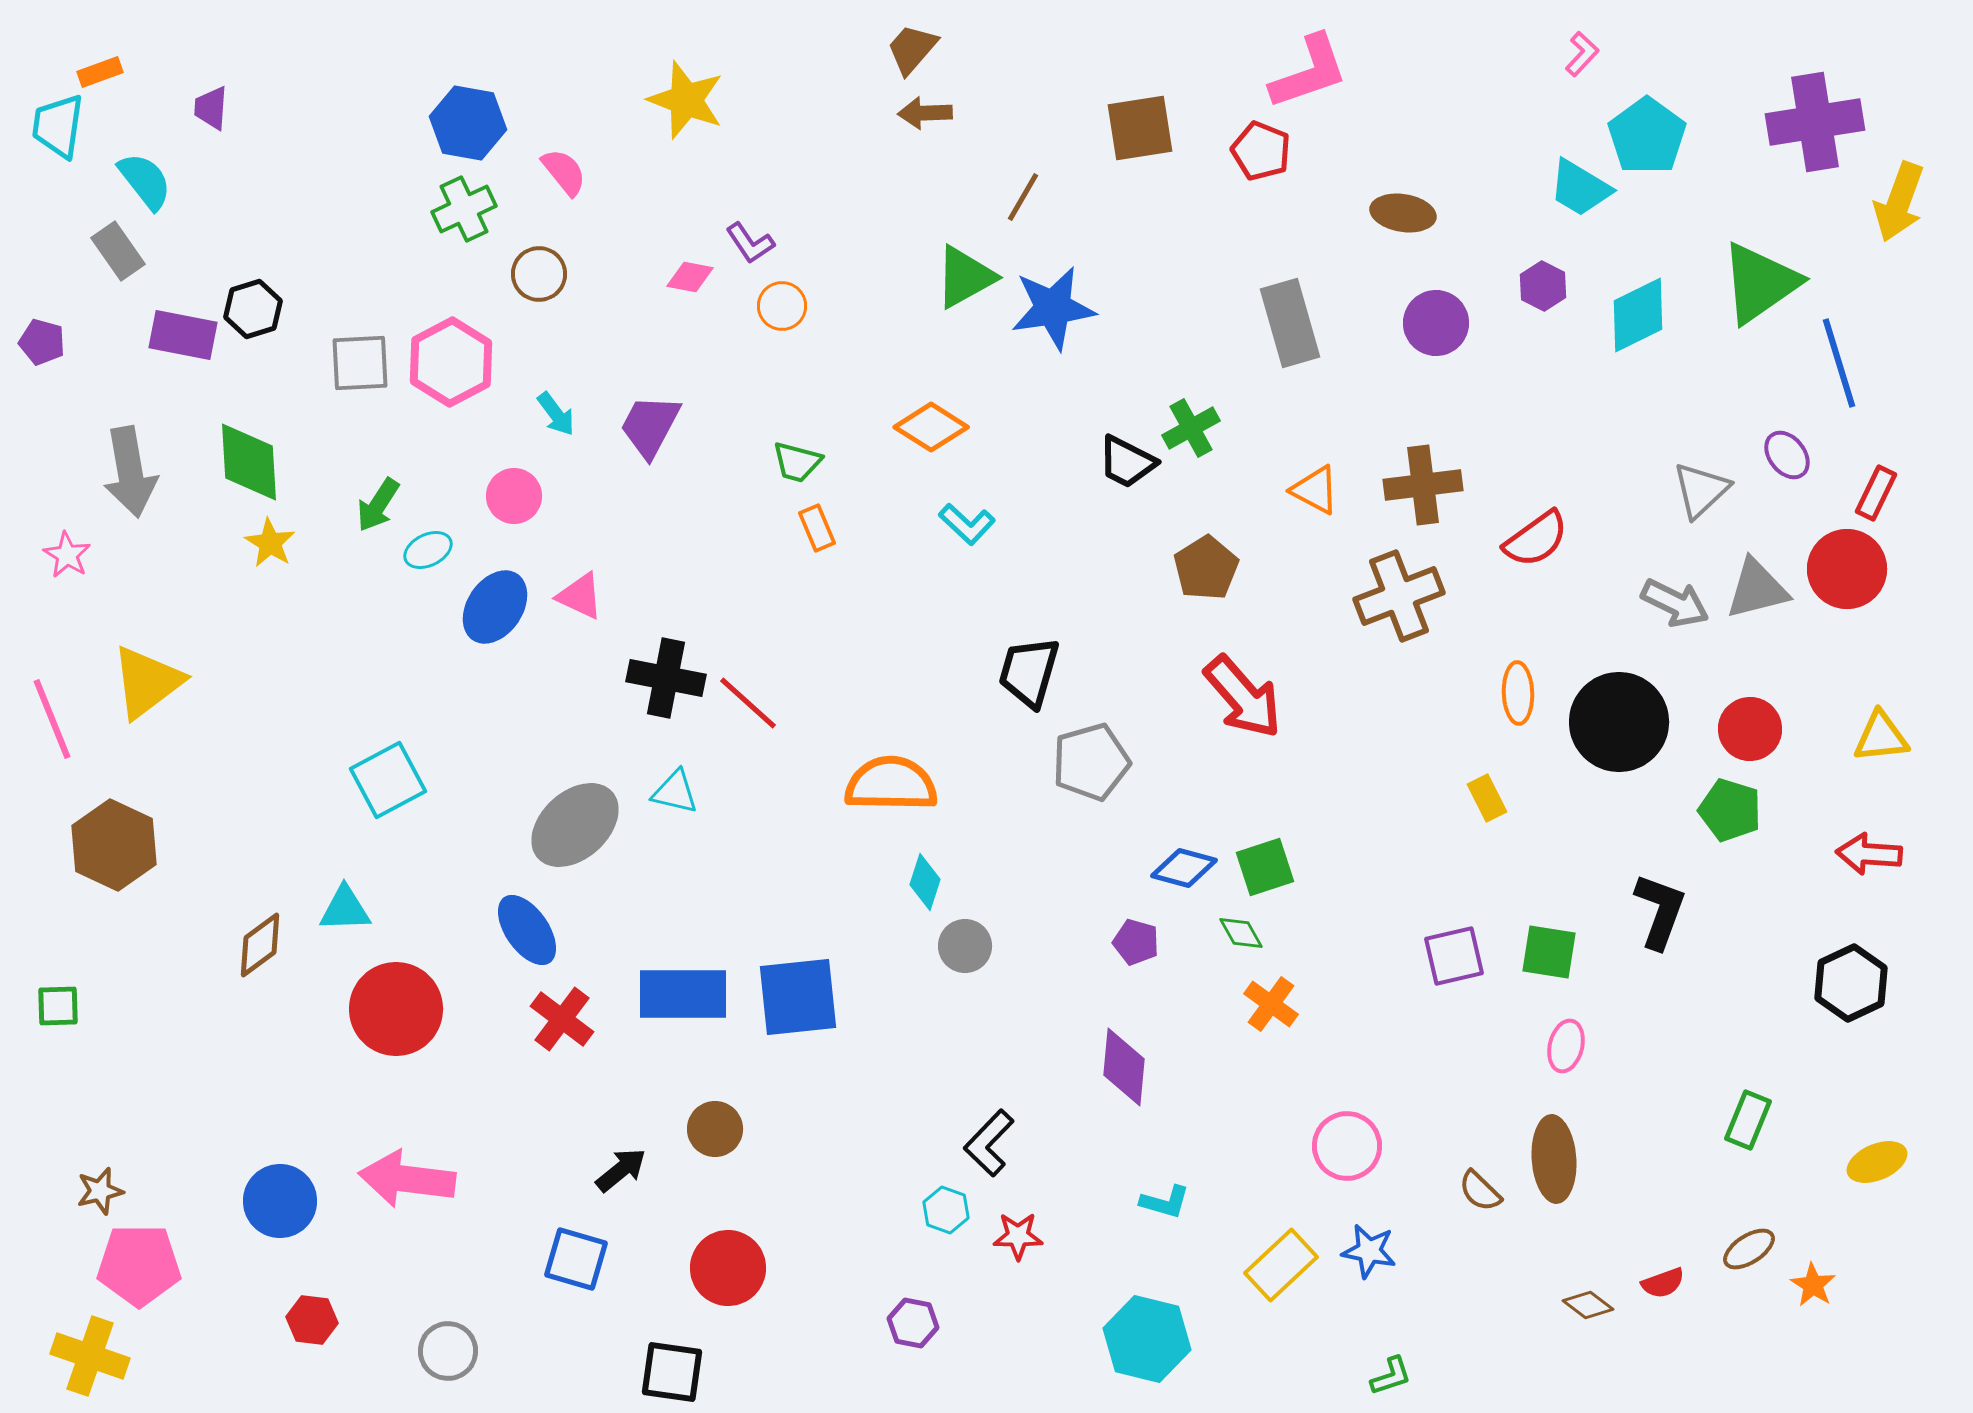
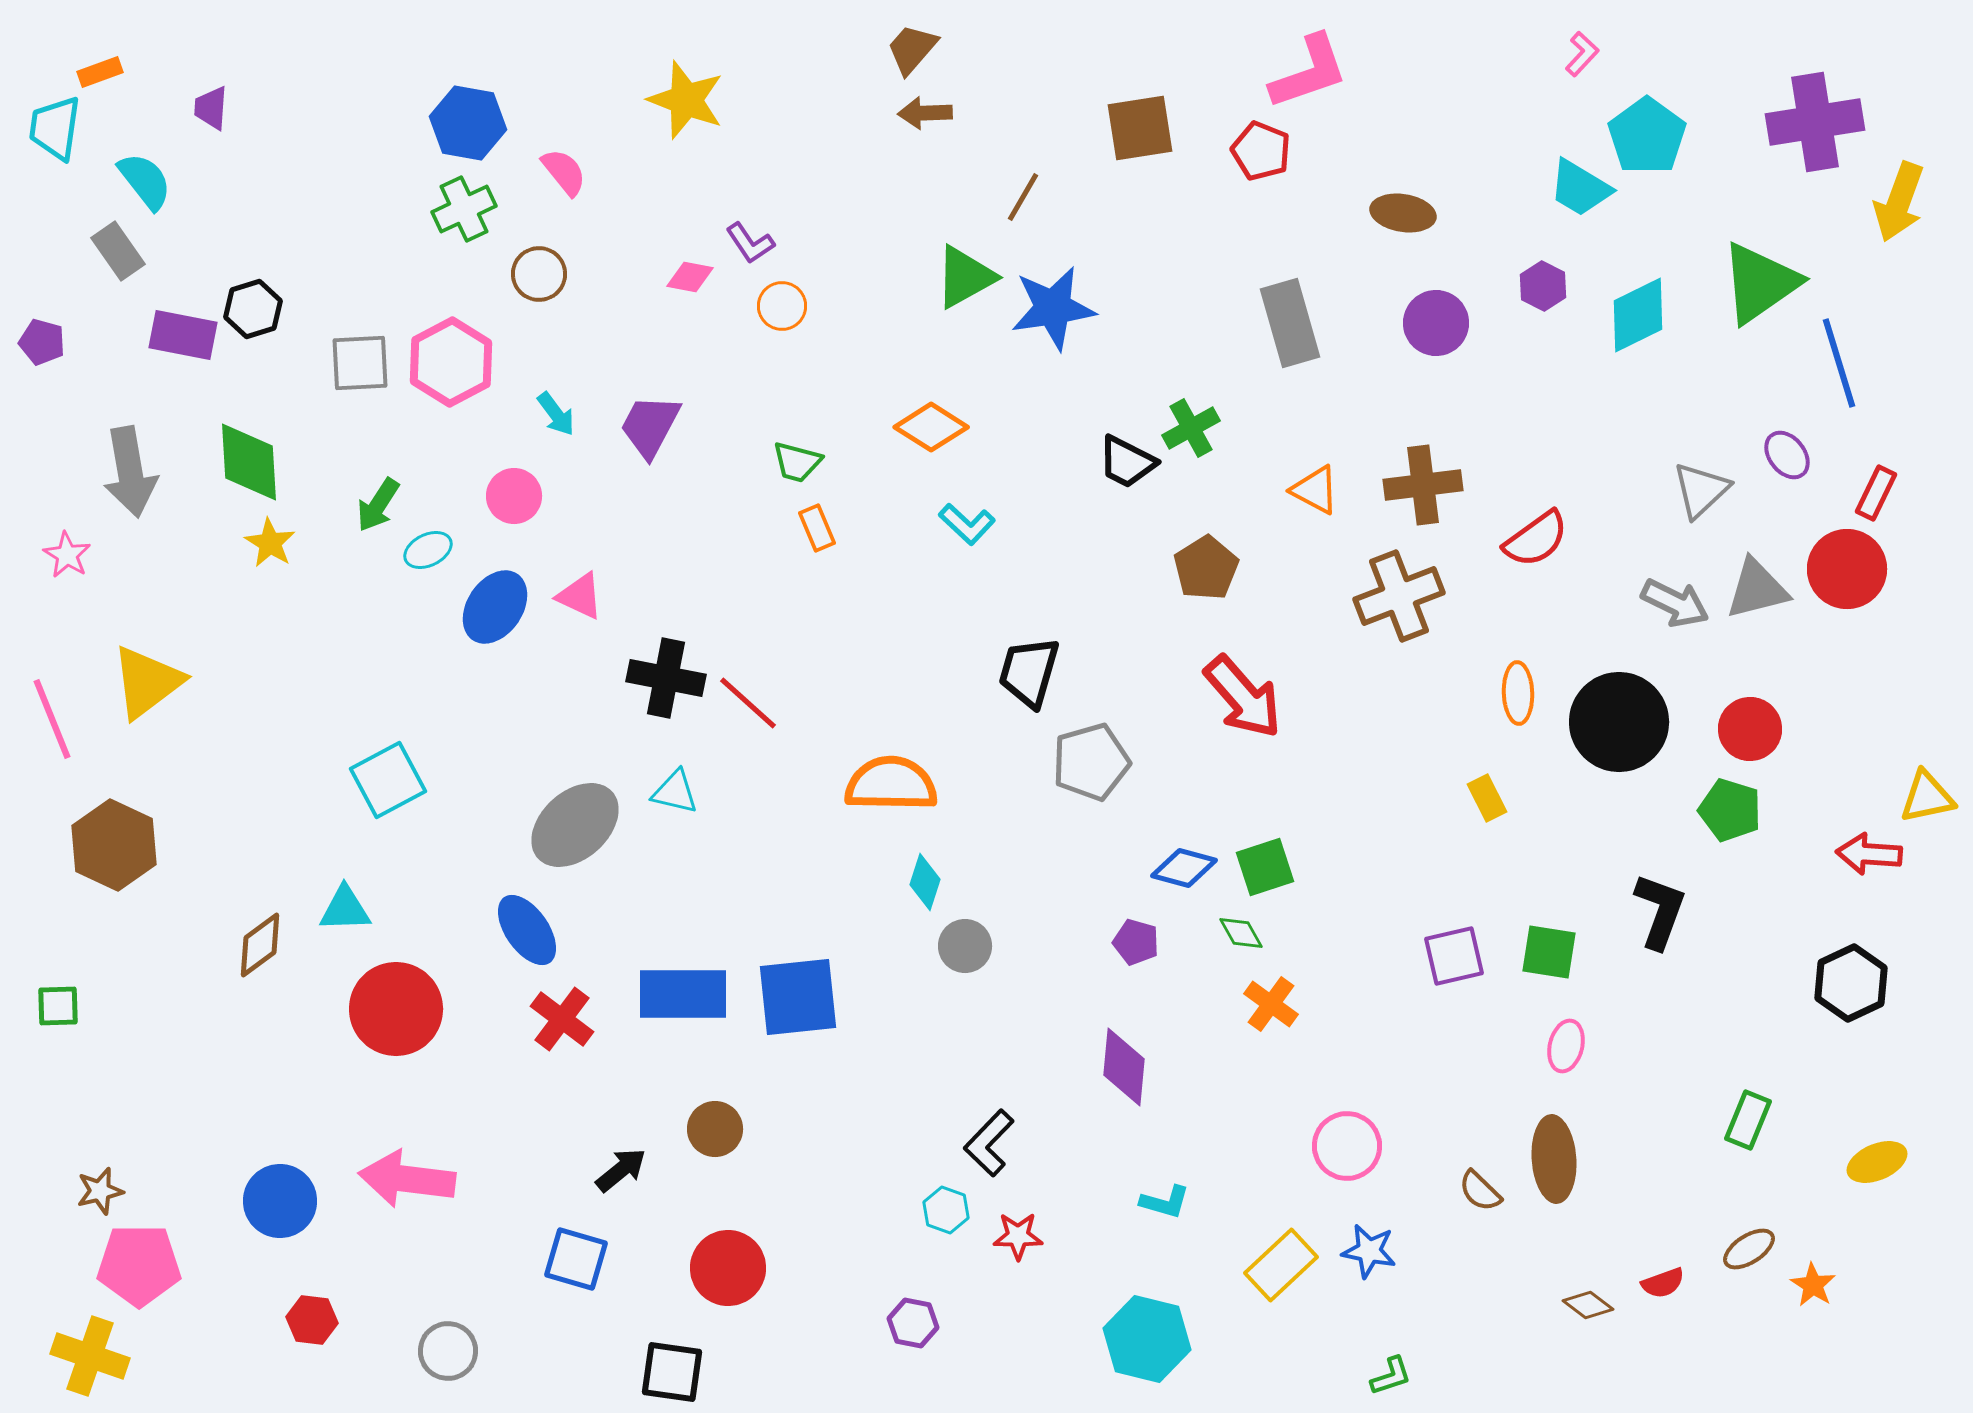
cyan trapezoid at (58, 126): moved 3 px left, 2 px down
yellow triangle at (1881, 737): moved 46 px right, 60 px down; rotated 6 degrees counterclockwise
